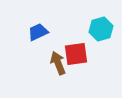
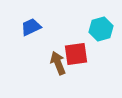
blue trapezoid: moved 7 px left, 5 px up
